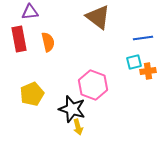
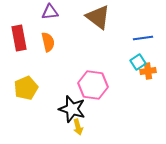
purple triangle: moved 20 px right
red rectangle: moved 1 px up
cyan square: moved 4 px right; rotated 21 degrees counterclockwise
pink hexagon: rotated 12 degrees counterclockwise
yellow pentagon: moved 6 px left, 6 px up
